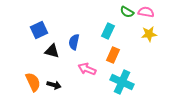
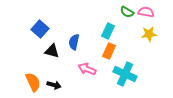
blue square: moved 1 px right, 1 px up; rotated 24 degrees counterclockwise
orange rectangle: moved 4 px left, 4 px up
cyan cross: moved 3 px right, 8 px up
